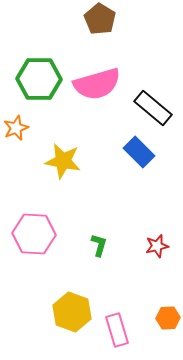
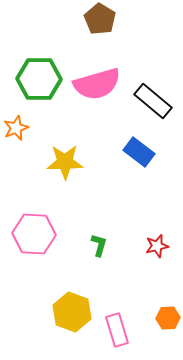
black rectangle: moved 7 px up
blue rectangle: rotated 8 degrees counterclockwise
yellow star: moved 2 px right, 1 px down; rotated 12 degrees counterclockwise
